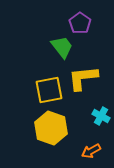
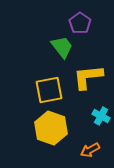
yellow L-shape: moved 5 px right, 1 px up
orange arrow: moved 1 px left, 1 px up
